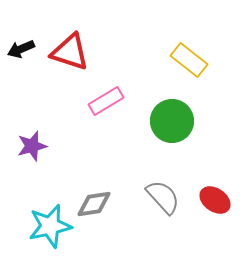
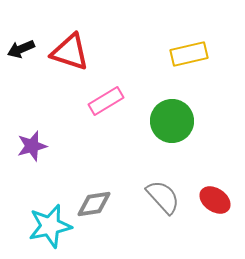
yellow rectangle: moved 6 px up; rotated 51 degrees counterclockwise
